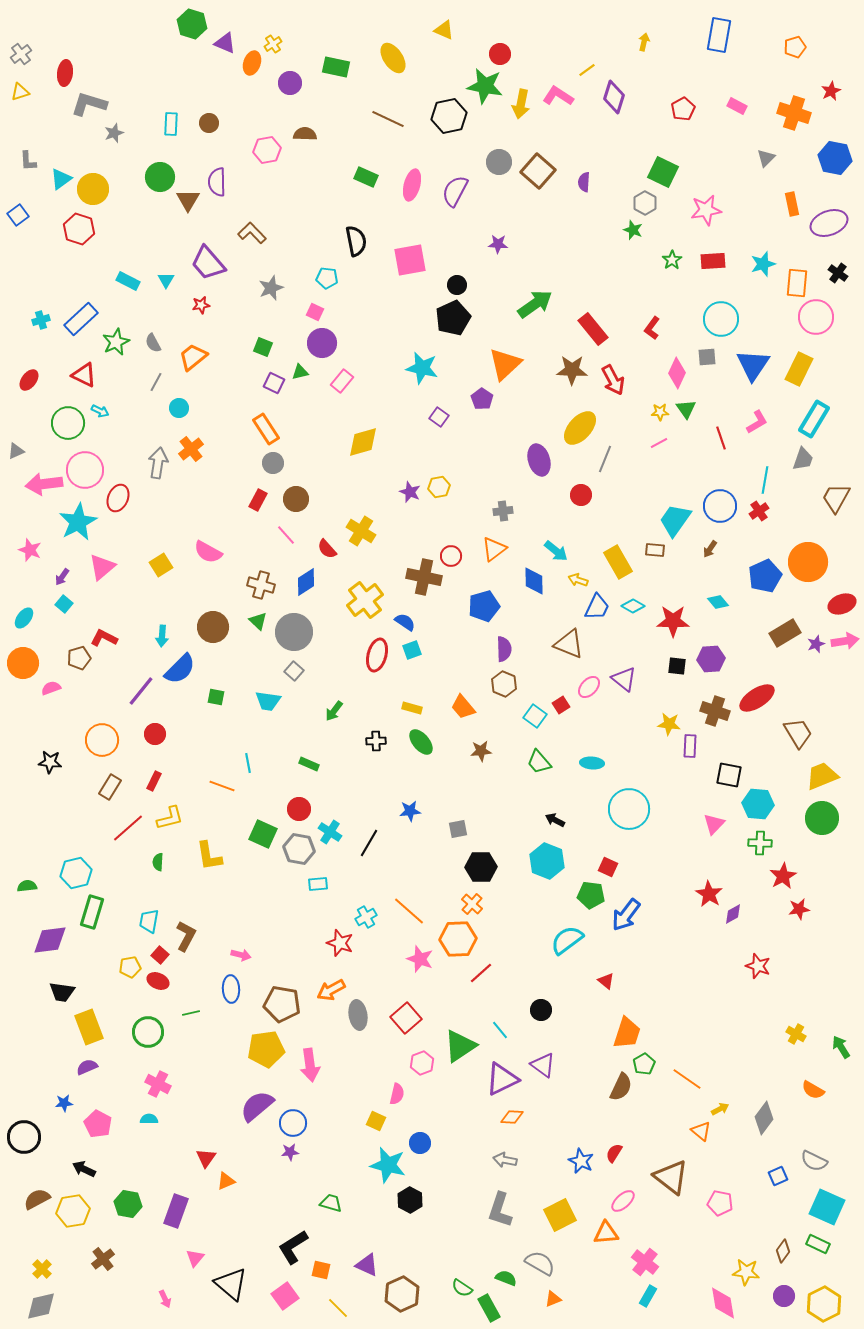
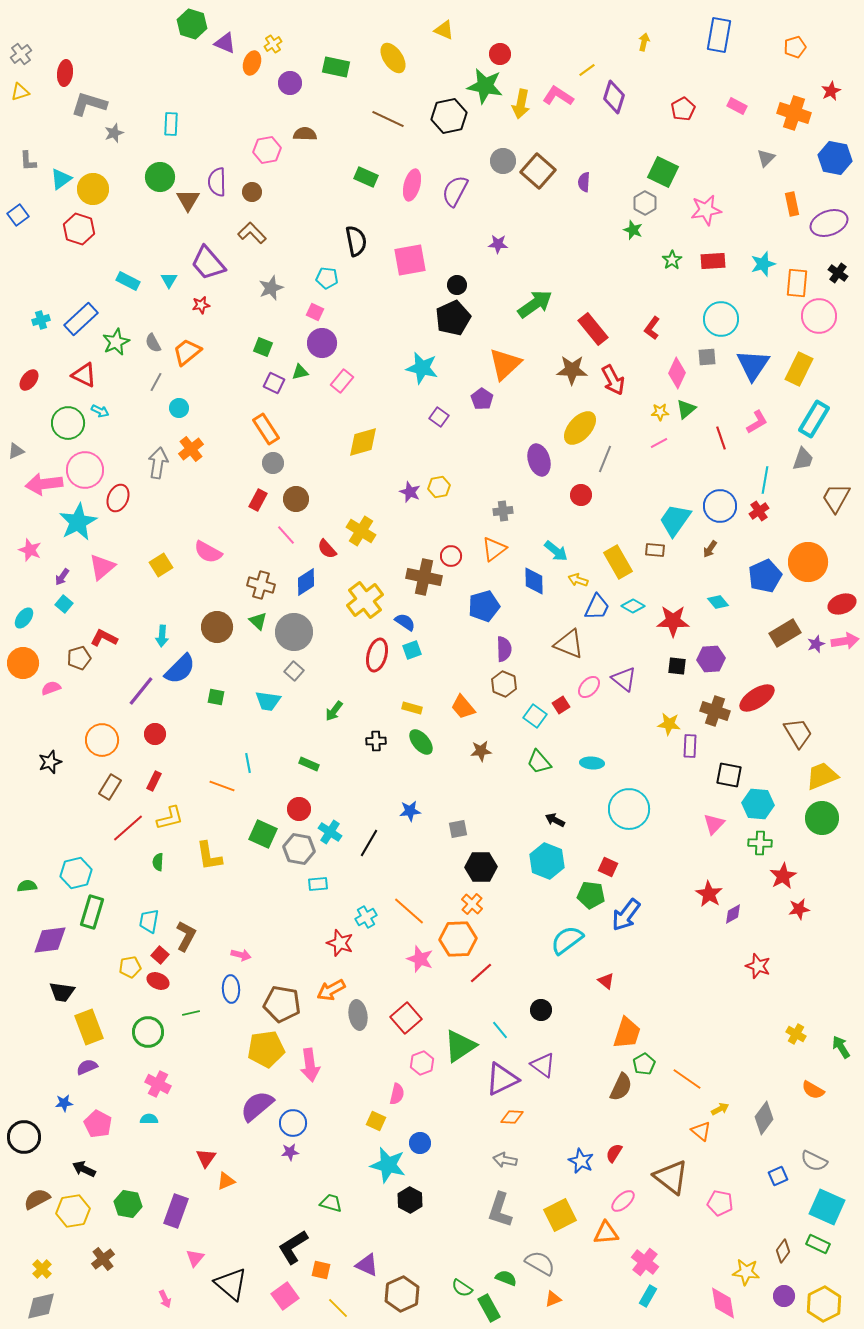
brown circle at (209, 123): moved 43 px right, 69 px down
gray circle at (499, 162): moved 4 px right, 1 px up
cyan triangle at (166, 280): moved 3 px right
pink circle at (816, 317): moved 3 px right, 1 px up
orange trapezoid at (193, 357): moved 6 px left, 5 px up
green triangle at (686, 409): rotated 25 degrees clockwise
brown circle at (213, 627): moved 4 px right
black star at (50, 762): rotated 25 degrees counterclockwise
